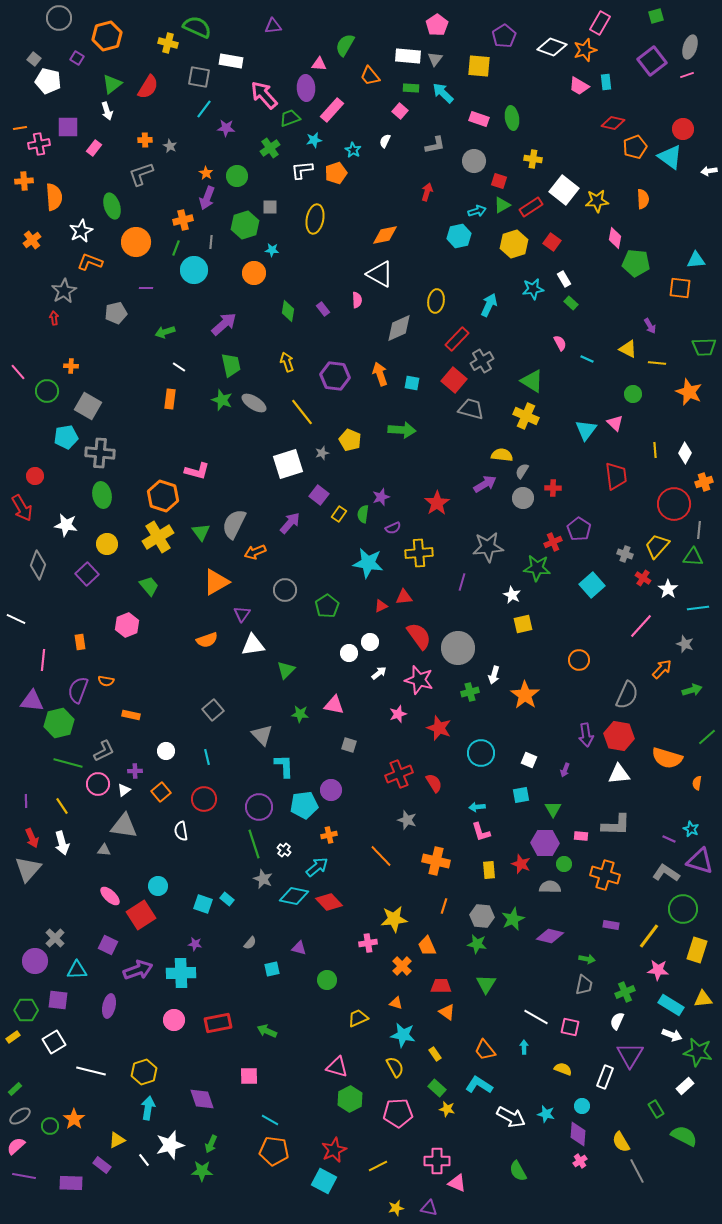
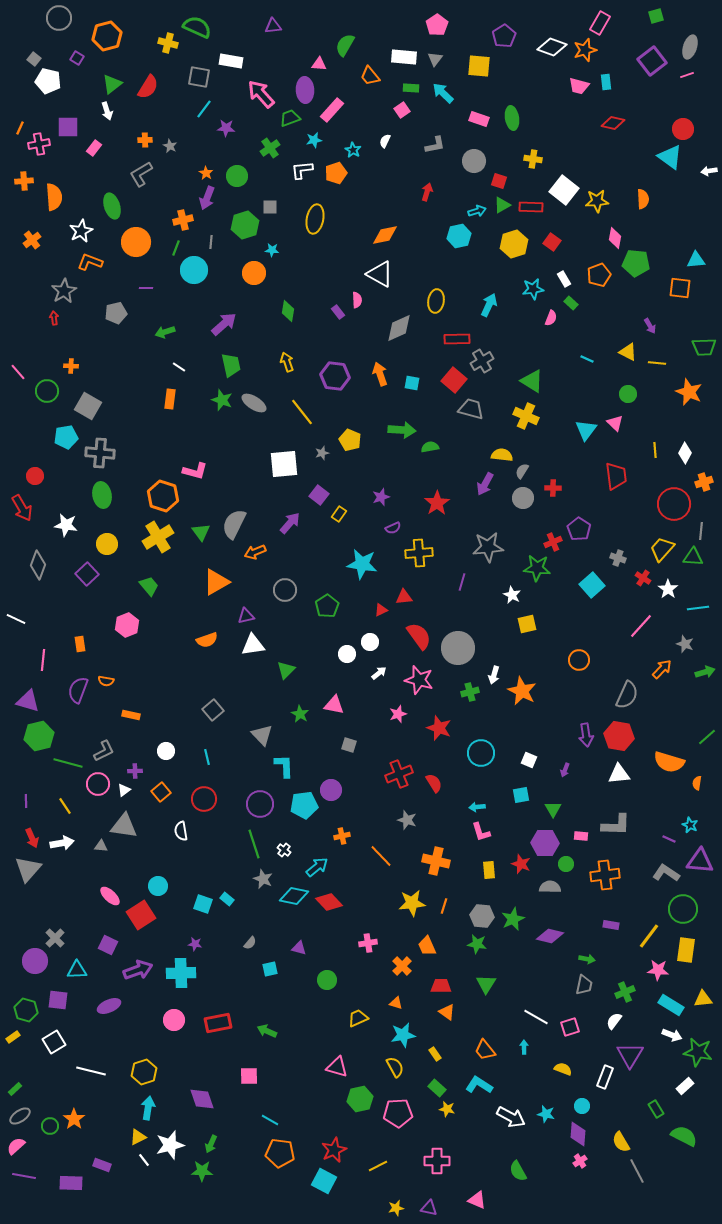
white rectangle at (408, 56): moved 4 px left, 1 px down
pink trapezoid at (579, 86): rotated 15 degrees counterclockwise
purple ellipse at (306, 88): moved 1 px left, 2 px down
pink arrow at (264, 95): moved 3 px left, 1 px up
pink square at (400, 111): moved 2 px right, 1 px up; rotated 14 degrees clockwise
orange line at (20, 128): rotated 56 degrees counterclockwise
orange pentagon at (635, 147): moved 36 px left, 128 px down
gray L-shape at (141, 174): rotated 12 degrees counterclockwise
red rectangle at (531, 207): rotated 35 degrees clockwise
purple rectangle at (323, 309): moved 15 px right, 3 px down
red rectangle at (457, 339): rotated 45 degrees clockwise
pink semicircle at (560, 343): moved 9 px left, 25 px up; rotated 49 degrees clockwise
yellow triangle at (628, 349): moved 3 px down
green circle at (633, 394): moved 5 px left
white square at (288, 464): moved 4 px left; rotated 12 degrees clockwise
pink L-shape at (197, 471): moved 2 px left
purple arrow at (485, 484): rotated 150 degrees clockwise
green semicircle at (363, 514): moved 67 px right, 67 px up; rotated 72 degrees clockwise
gray line at (699, 530): moved 2 px right, 1 px down
yellow trapezoid at (657, 546): moved 5 px right, 3 px down
gray cross at (625, 554): moved 7 px left, 4 px down
cyan star at (368, 563): moved 6 px left, 1 px down
red triangle at (381, 606): moved 4 px down
purple triangle at (242, 614): moved 4 px right, 2 px down; rotated 42 degrees clockwise
yellow square at (523, 624): moved 4 px right
orange rectangle at (80, 642): moved 2 px down
white circle at (349, 653): moved 2 px left, 1 px down
green arrow at (692, 690): moved 13 px right, 18 px up
orange star at (525, 695): moved 3 px left, 4 px up; rotated 8 degrees counterclockwise
purple triangle at (32, 701): moved 4 px left; rotated 10 degrees clockwise
green star at (300, 714): rotated 24 degrees clockwise
green hexagon at (59, 723): moved 20 px left, 13 px down
orange semicircle at (667, 758): moved 2 px right, 4 px down
yellow line at (62, 806): moved 3 px right
purple circle at (259, 807): moved 1 px right, 3 px up
cyan star at (691, 829): moved 1 px left, 4 px up
orange cross at (329, 835): moved 13 px right, 1 px down
white arrow at (62, 843): rotated 85 degrees counterclockwise
gray triangle at (104, 850): moved 3 px left, 4 px up
purple triangle at (700, 861): rotated 12 degrees counterclockwise
green circle at (564, 864): moved 2 px right
orange cross at (605, 875): rotated 24 degrees counterclockwise
yellow star at (394, 919): moved 18 px right, 16 px up
yellow rectangle at (697, 950): moved 11 px left; rotated 10 degrees counterclockwise
cyan square at (272, 969): moved 2 px left
purple ellipse at (109, 1006): rotated 55 degrees clockwise
green hexagon at (26, 1010): rotated 15 degrees clockwise
white semicircle at (617, 1021): moved 3 px left; rotated 12 degrees clockwise
pink square at (570, 1027): rotated 30 degrees counterclockwise
cyan star at (403, 1035): rotated 20 degrees counterclockwise
green hexagon at (350, 1099): moved 10 px right; rotated 15 degrees clockwise
yellow triangle at (117, 1140): moved 21 px right, 3 px up
orange pentagon at (274, 1151): moved 6 px right, 2 px down
purple rectangle at (102, 1165): rotated 18 degrees counterclockwise
pink triangle at (457, 1183): moved 20 px right, 17 px down
